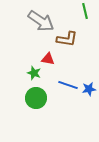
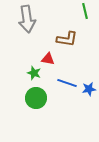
gray arrow: moved 14 px left, 2 px up; rotated 48 degrees clockwise
blue line: moved 1 px left, 2 px up
